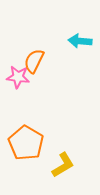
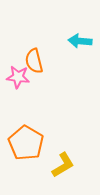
orange semicircle: rotated 40 degrees counterclockwise
